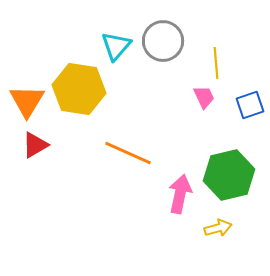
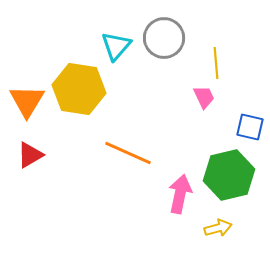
gray circle: moved 1 px right, 3 px up
blue square: moved 22 px down; rotated 32 degrees clockwise
red triangle: moved 5 px left, 10 px down
